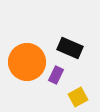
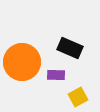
orange circle: moved 5 px left
purple rectangle: rotated 66 degrees clockwise
